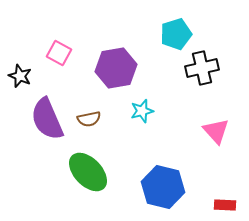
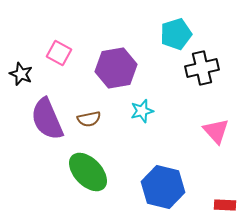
black star: moved 1 px right, 2 px up
